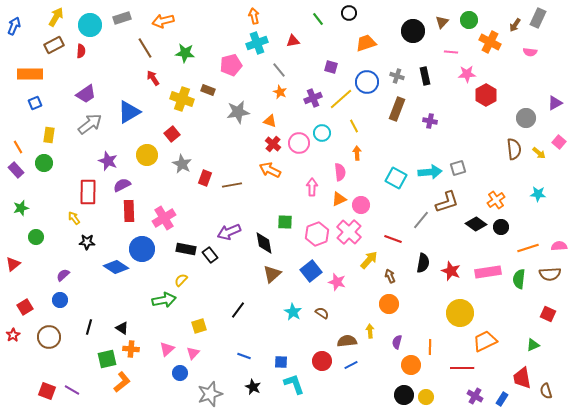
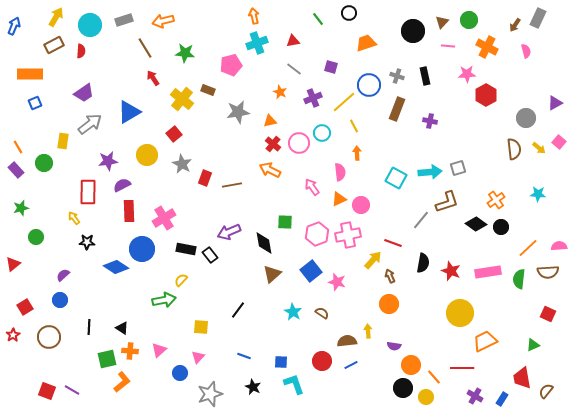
gray rectangle at (122, 18): moved 2 px right, 2 px down
orange cross at (490, 42): moved 3 px left, 5 px down
pink line at (451, 52): moved 3 px left, 6 px up
pink semicircle at (530, 52): moved 4 px left, 1 px up; rotated 112 degrees counterclockwise
gray line at (279, 70): moved 15 px right, 1 px up; rotated 14 degrees counterclockwise
blue circle at (367, 82): moved 2 px right, 3 px down
purple trapezoid at (86, 94): moved 2 px left, 1 px up
yellow cross at (182, 99): rotated 20 degrees clockwise
yellow line at (341, 99): moved 3 px right, 3 px down
orange triangle at (270, 121): rotated 32 degrees counterclockwise
red square at (172, 134): moved 2 px right
yellow rectangle at (49, 135): moved 14 px right, 6 px down
yellow arrow at (539, 153): moved 5 px up
purple star at (108, 161): rotated 30 degrees counterclockwise
pink arrow at (312, 187): rotated 36 degrees counterclockwise
pink cross at (349, 232): moved 1 px left, 3 px down; rotated 35 degrees clockwise
red line at (393, 239): moved 4 px down
orange line at (528, 248): rotated 25 degrees counterclockwise
yellow arrow at (369, 260): moved 4 px right
brown semicircle at (550, 274): moved 2 px left, 2 px up
yellow square at (199, 326): moved 2 px right, 1 px down; rotated 21 degrees clockwise
black line at (89, 327): rotated 14 degrees counterclockwise
yellow arrow at (370, 331): moved 2 px left
purple semicircle at (397, 342): moved 3 px left, 4 px down; rotated 96 degrees counterclockwise
orange line at (430, 347): moved 4 px right, 30 px down; rotated 42 degrees counterclockwise
orange cross at (131, 349): moved 1 px left, 2 px down
pink triangle at (167, 349): moved 8 px left, 1 px down
pink triangle at (193, 353): moved 5 px right, 4 px down
brown semicircle at (546, 391): rotated 56 degrees clockwise
black circle at (404, 395): moved 1 px left, 7 px up
